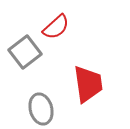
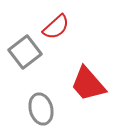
red trapezoid: rotated 147 degrees clockwise
